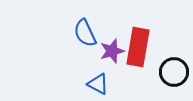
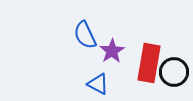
blue semicircle: moved 2 px down
red rectangle: moved 11 px right, 16 px down
purple star: rotated 15 degrees counterclockwise
